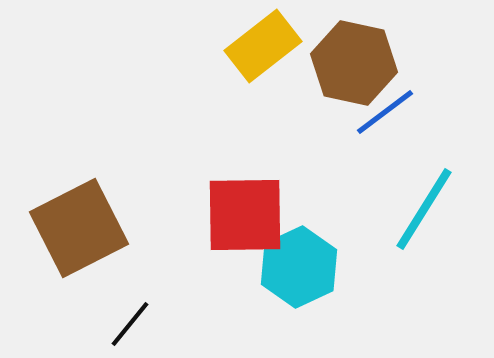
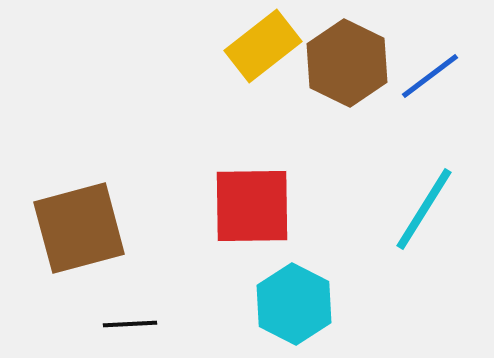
brown hexagon: moved 7 px left; rotated 14 degrees clockwise
blue line: moved 45 px right, 36 px up
red square: moved 7 px right, 9 px up
brown square: rotated 12 degrees clockwise
cyan hexagon: moved 5 px left, 37 px down; rotated 8 degrees counterclockwise
black line: rotated 48 degrees clockwise
